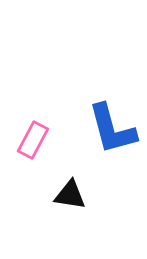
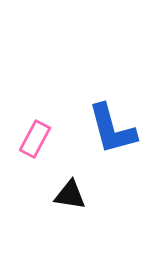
pink rectangle: moved 2 px right, 1 px up
